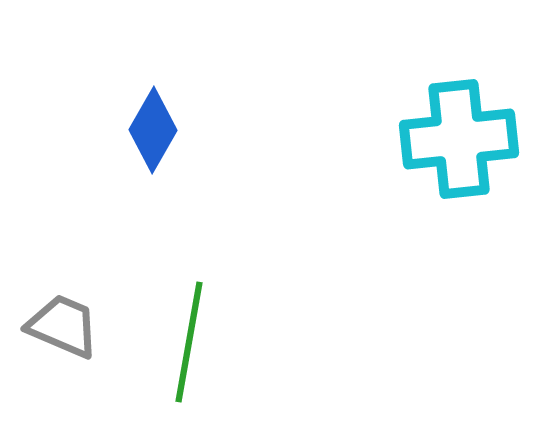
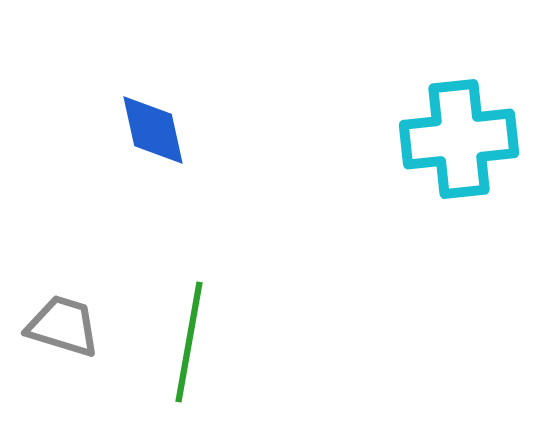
blue diamond: rotated 42 degrees counterclockwise
gray trapezoid: rotated 6 degrees counterclockwise
